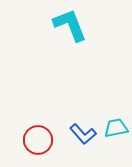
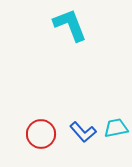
blue L-shape: moved 2 px up
red circle: moved 3 px right, 6 px up
